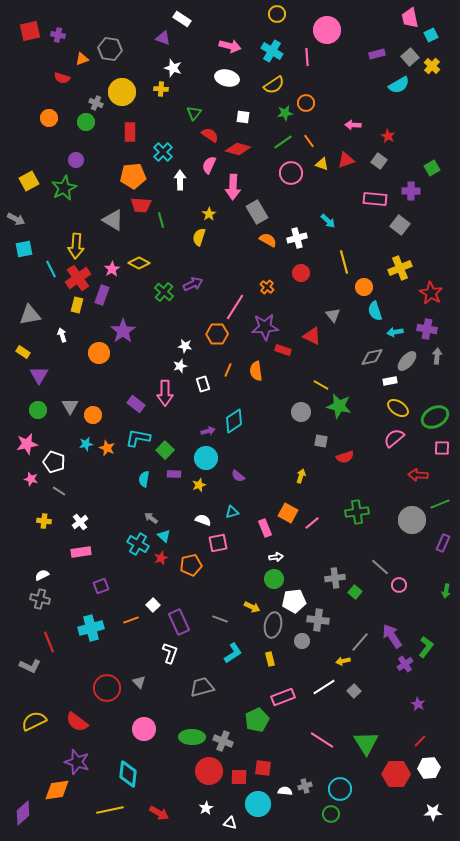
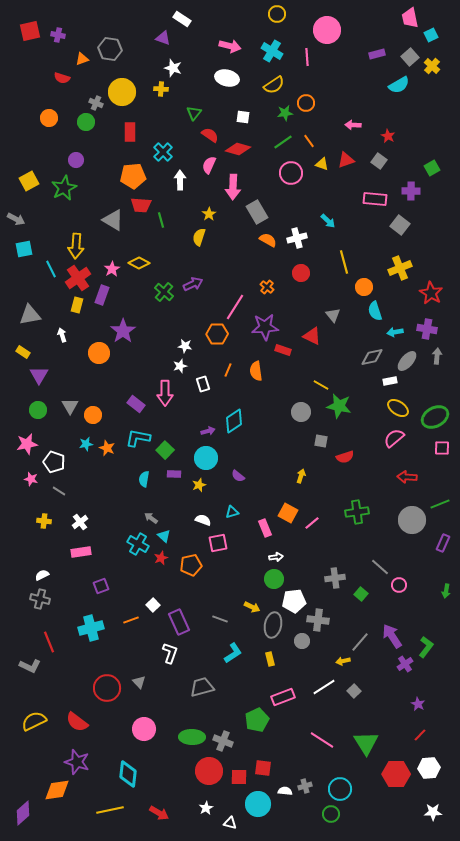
red arrow at (418, 475): moved 11 px left, 2 px down
green square at (355, 592): moved 6 px right, 2 px down
red line at (420, 741): moved 6 px up
